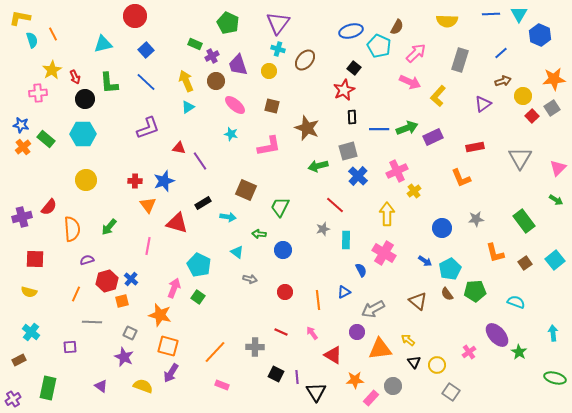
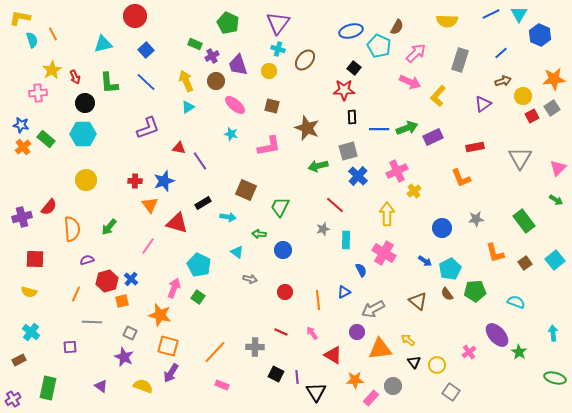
blue line at (491, 14): rotated 24 degrees counterclockwise
red star at (344, 90): rotated 25 degrees clockwise
black circle at (85, 99): moved 4 px down
red square at (532, 116): rotated 16 degrees clockwise
orange triangle at (148, 205): moved 2 px right
pink line at (148, 246): rotated 24 degrees clockwise
